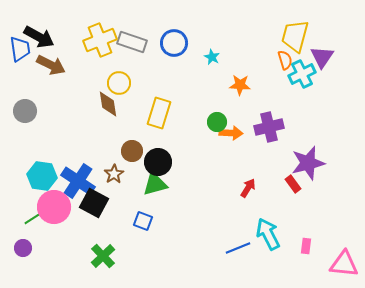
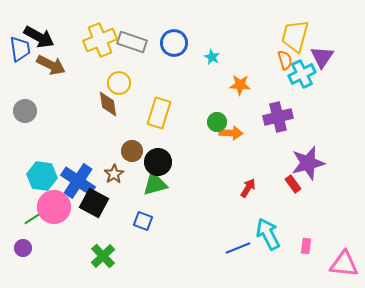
purple cross: moved 9 px right, 10 px up
